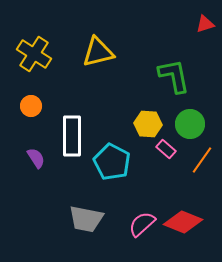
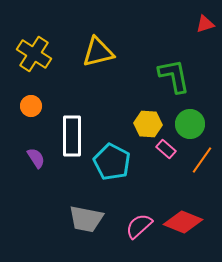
pink semicircle: moved 3 px left, 2 px down
